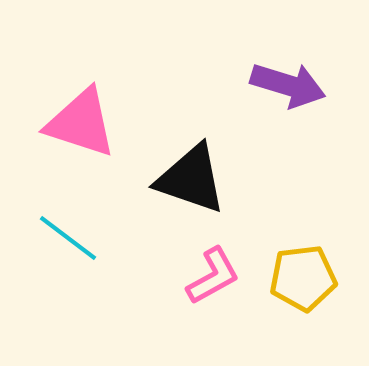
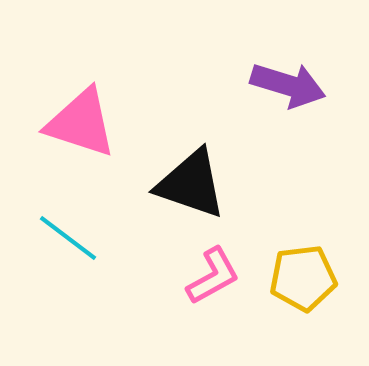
black triangle: moved 5 px down
